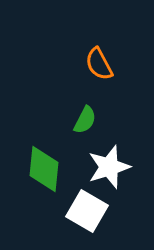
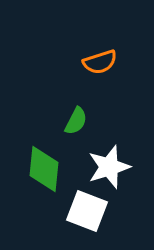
orange semicircle: moved 1 px right, 2 px up; rotated 80 degrees counterclockwise
green semicircle: moved 9 px left, 1 px down
white square: rotated 9 degrees counterclockwise
